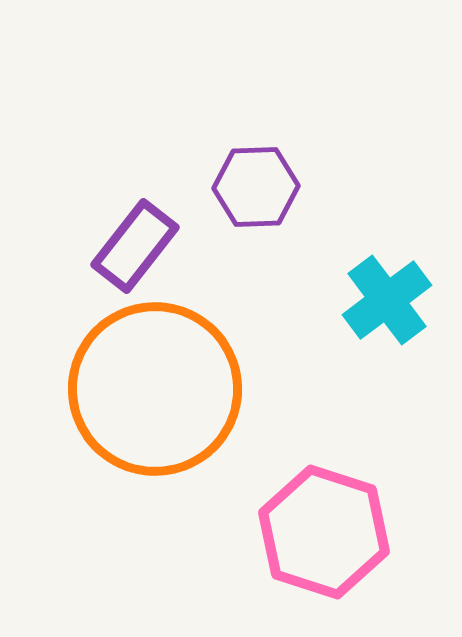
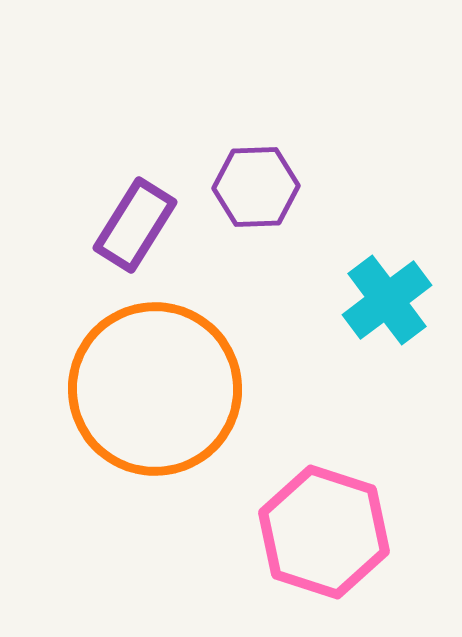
purple rectangle: moved 21 px up; rotated 6 degrees counterclockwise
